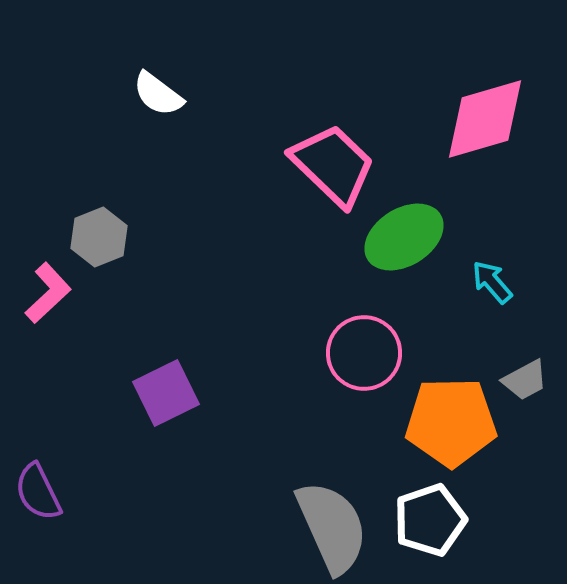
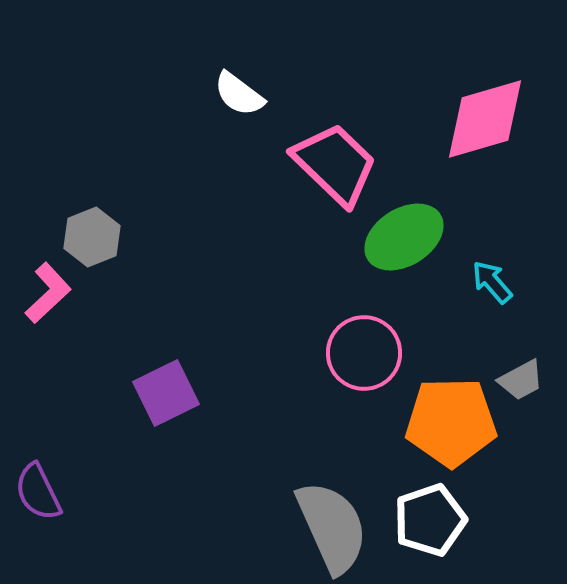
white semicircle: moved 81 px right
pink trapezoid: moved 2 px right, 1 px up
gray hexagon: moved 7 px left
gray trapezoid: moved 4 px left
